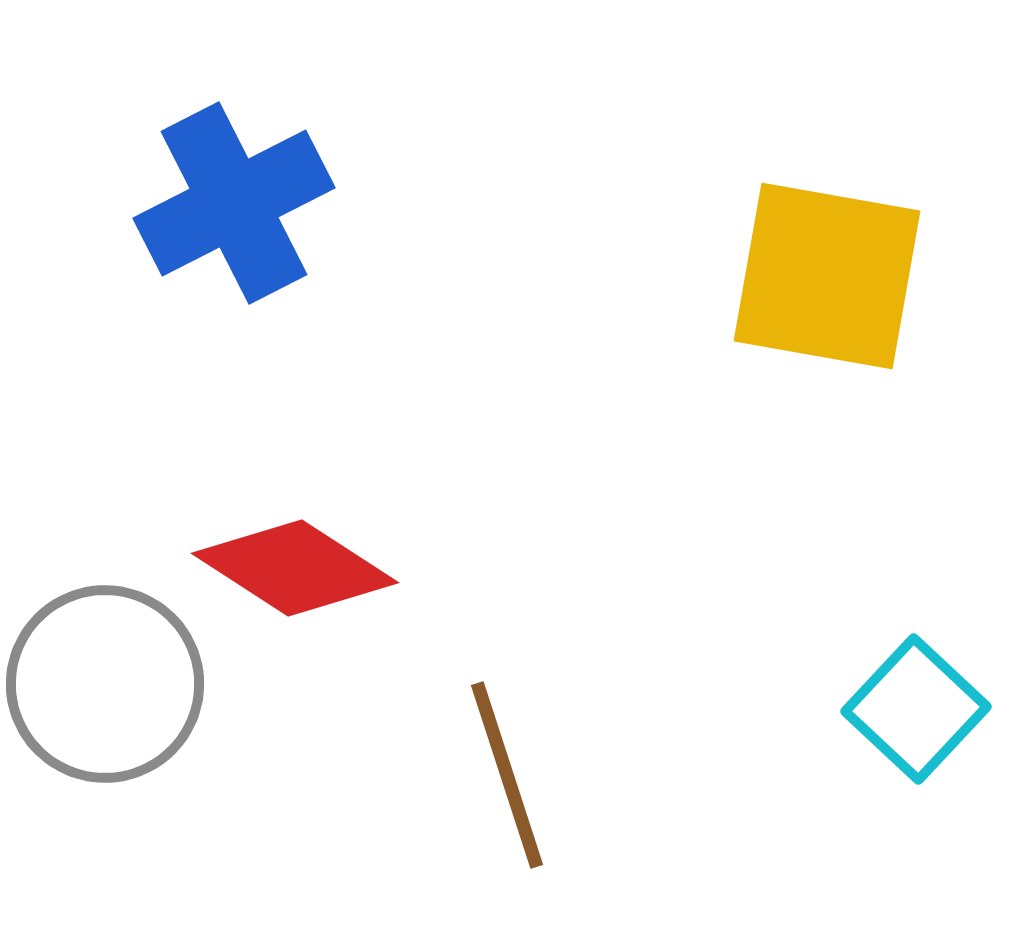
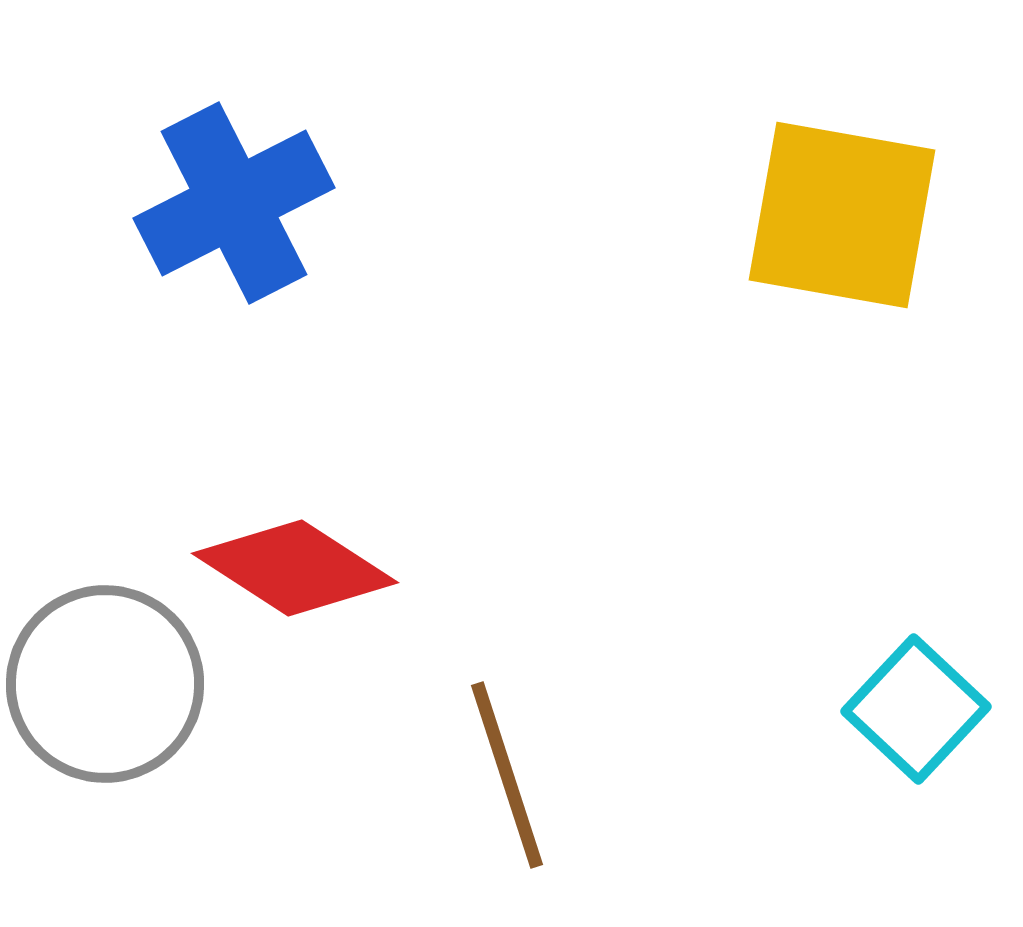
yellow square: moved 15 px right, 61 px up
